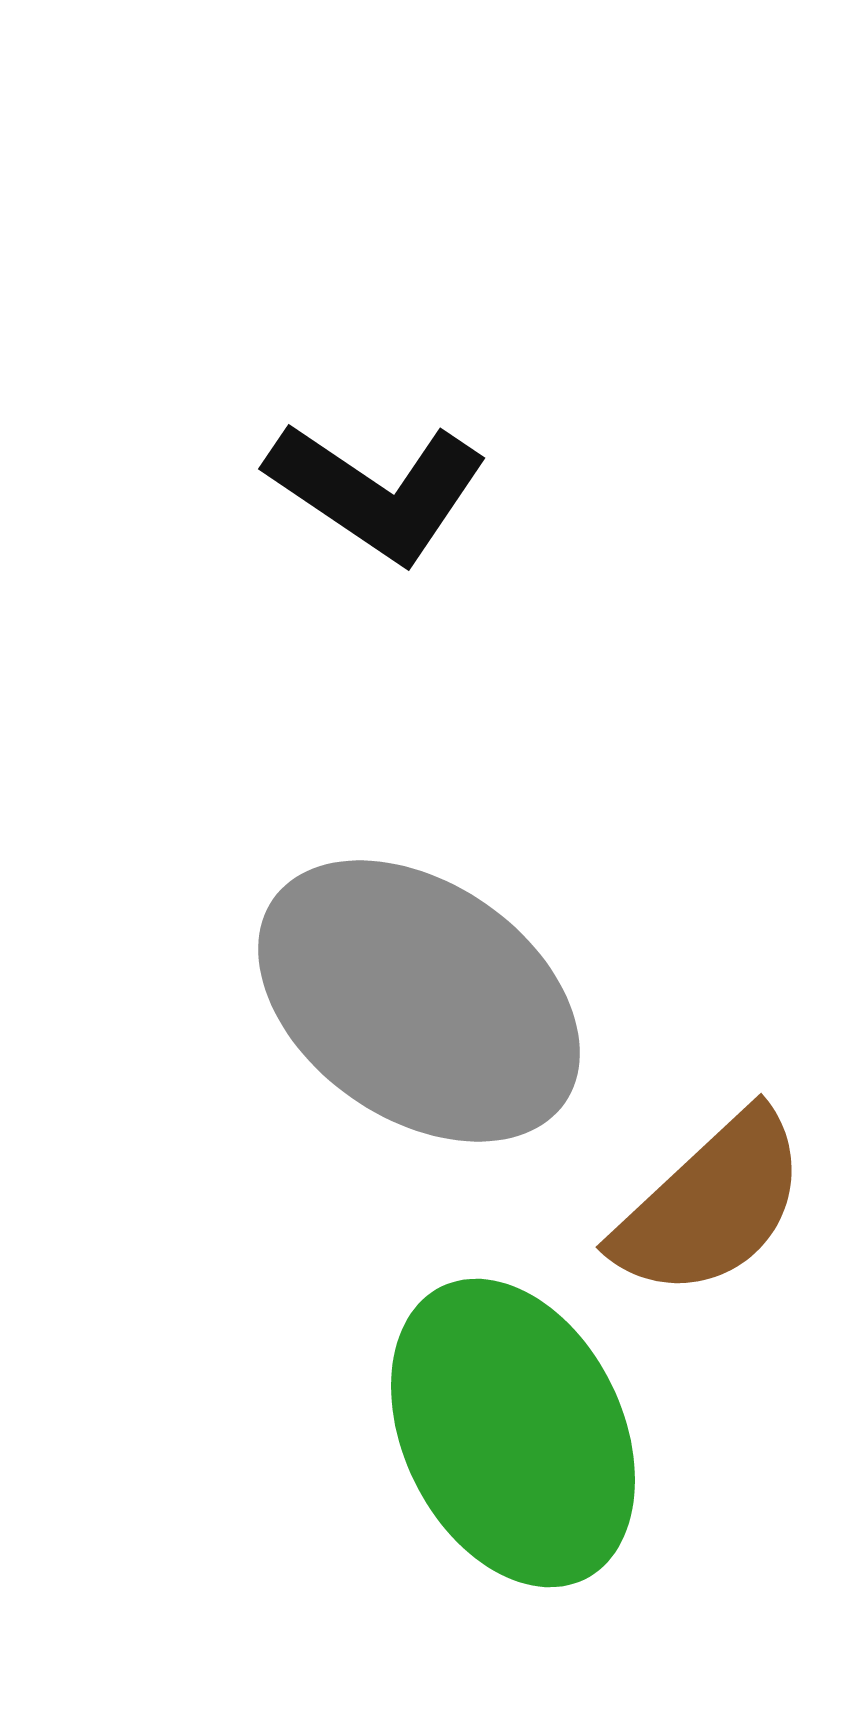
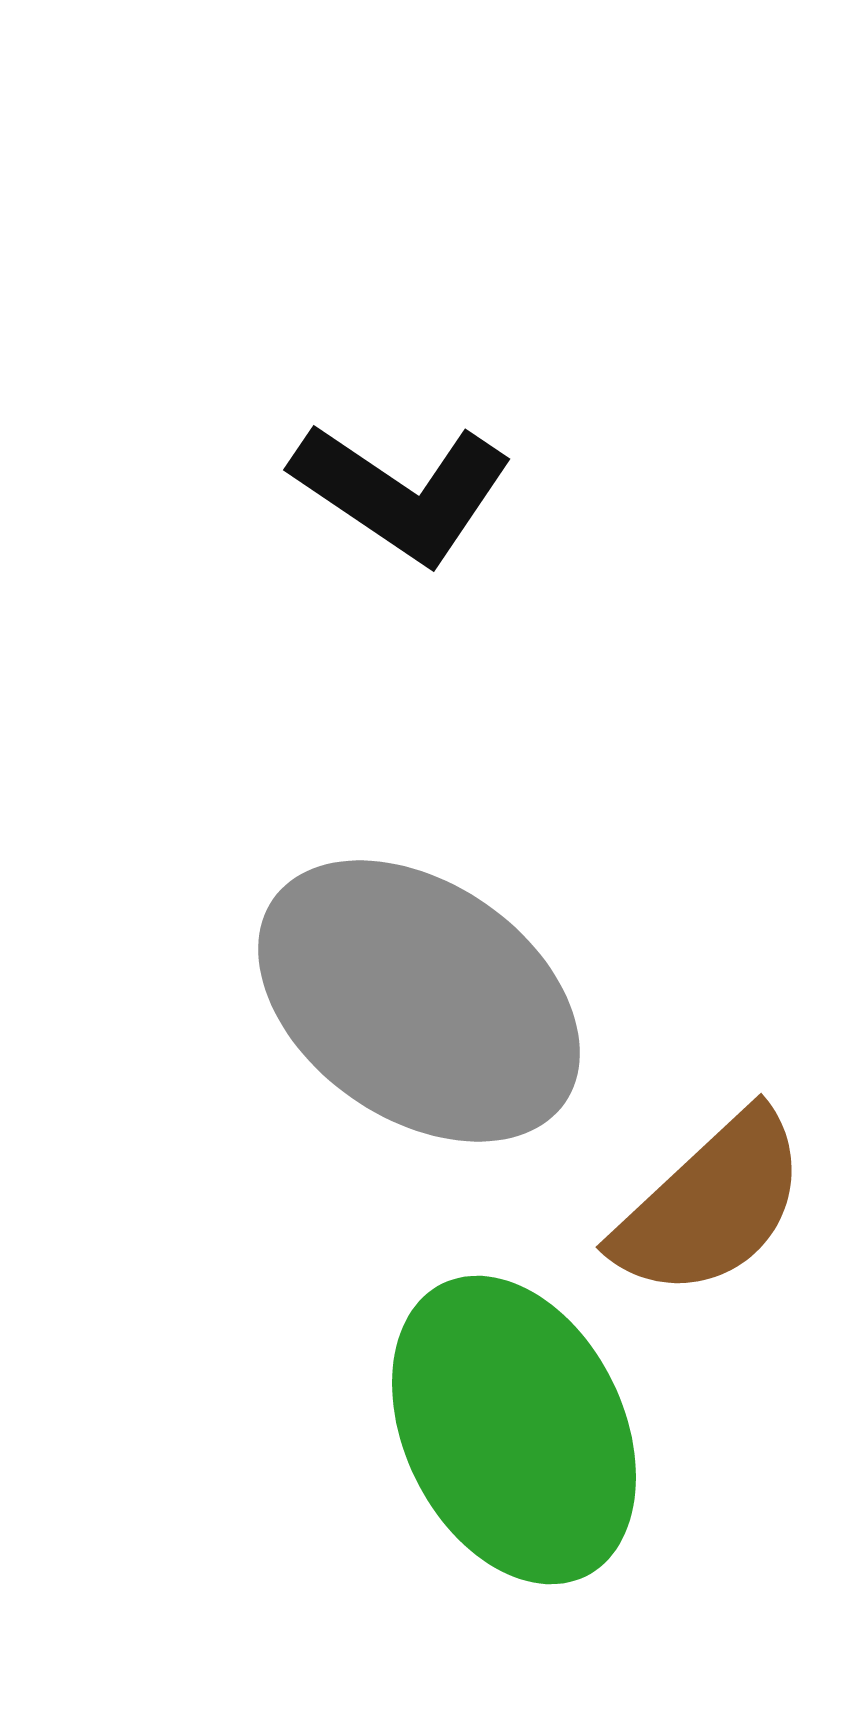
black L-shape: moved 25 px right, 1 px down
green ellipse: moved 1 px right, 3 px up
